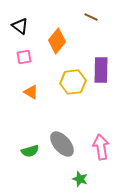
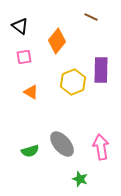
yellow hexagon: rotated 15 degrees counterclockwise
